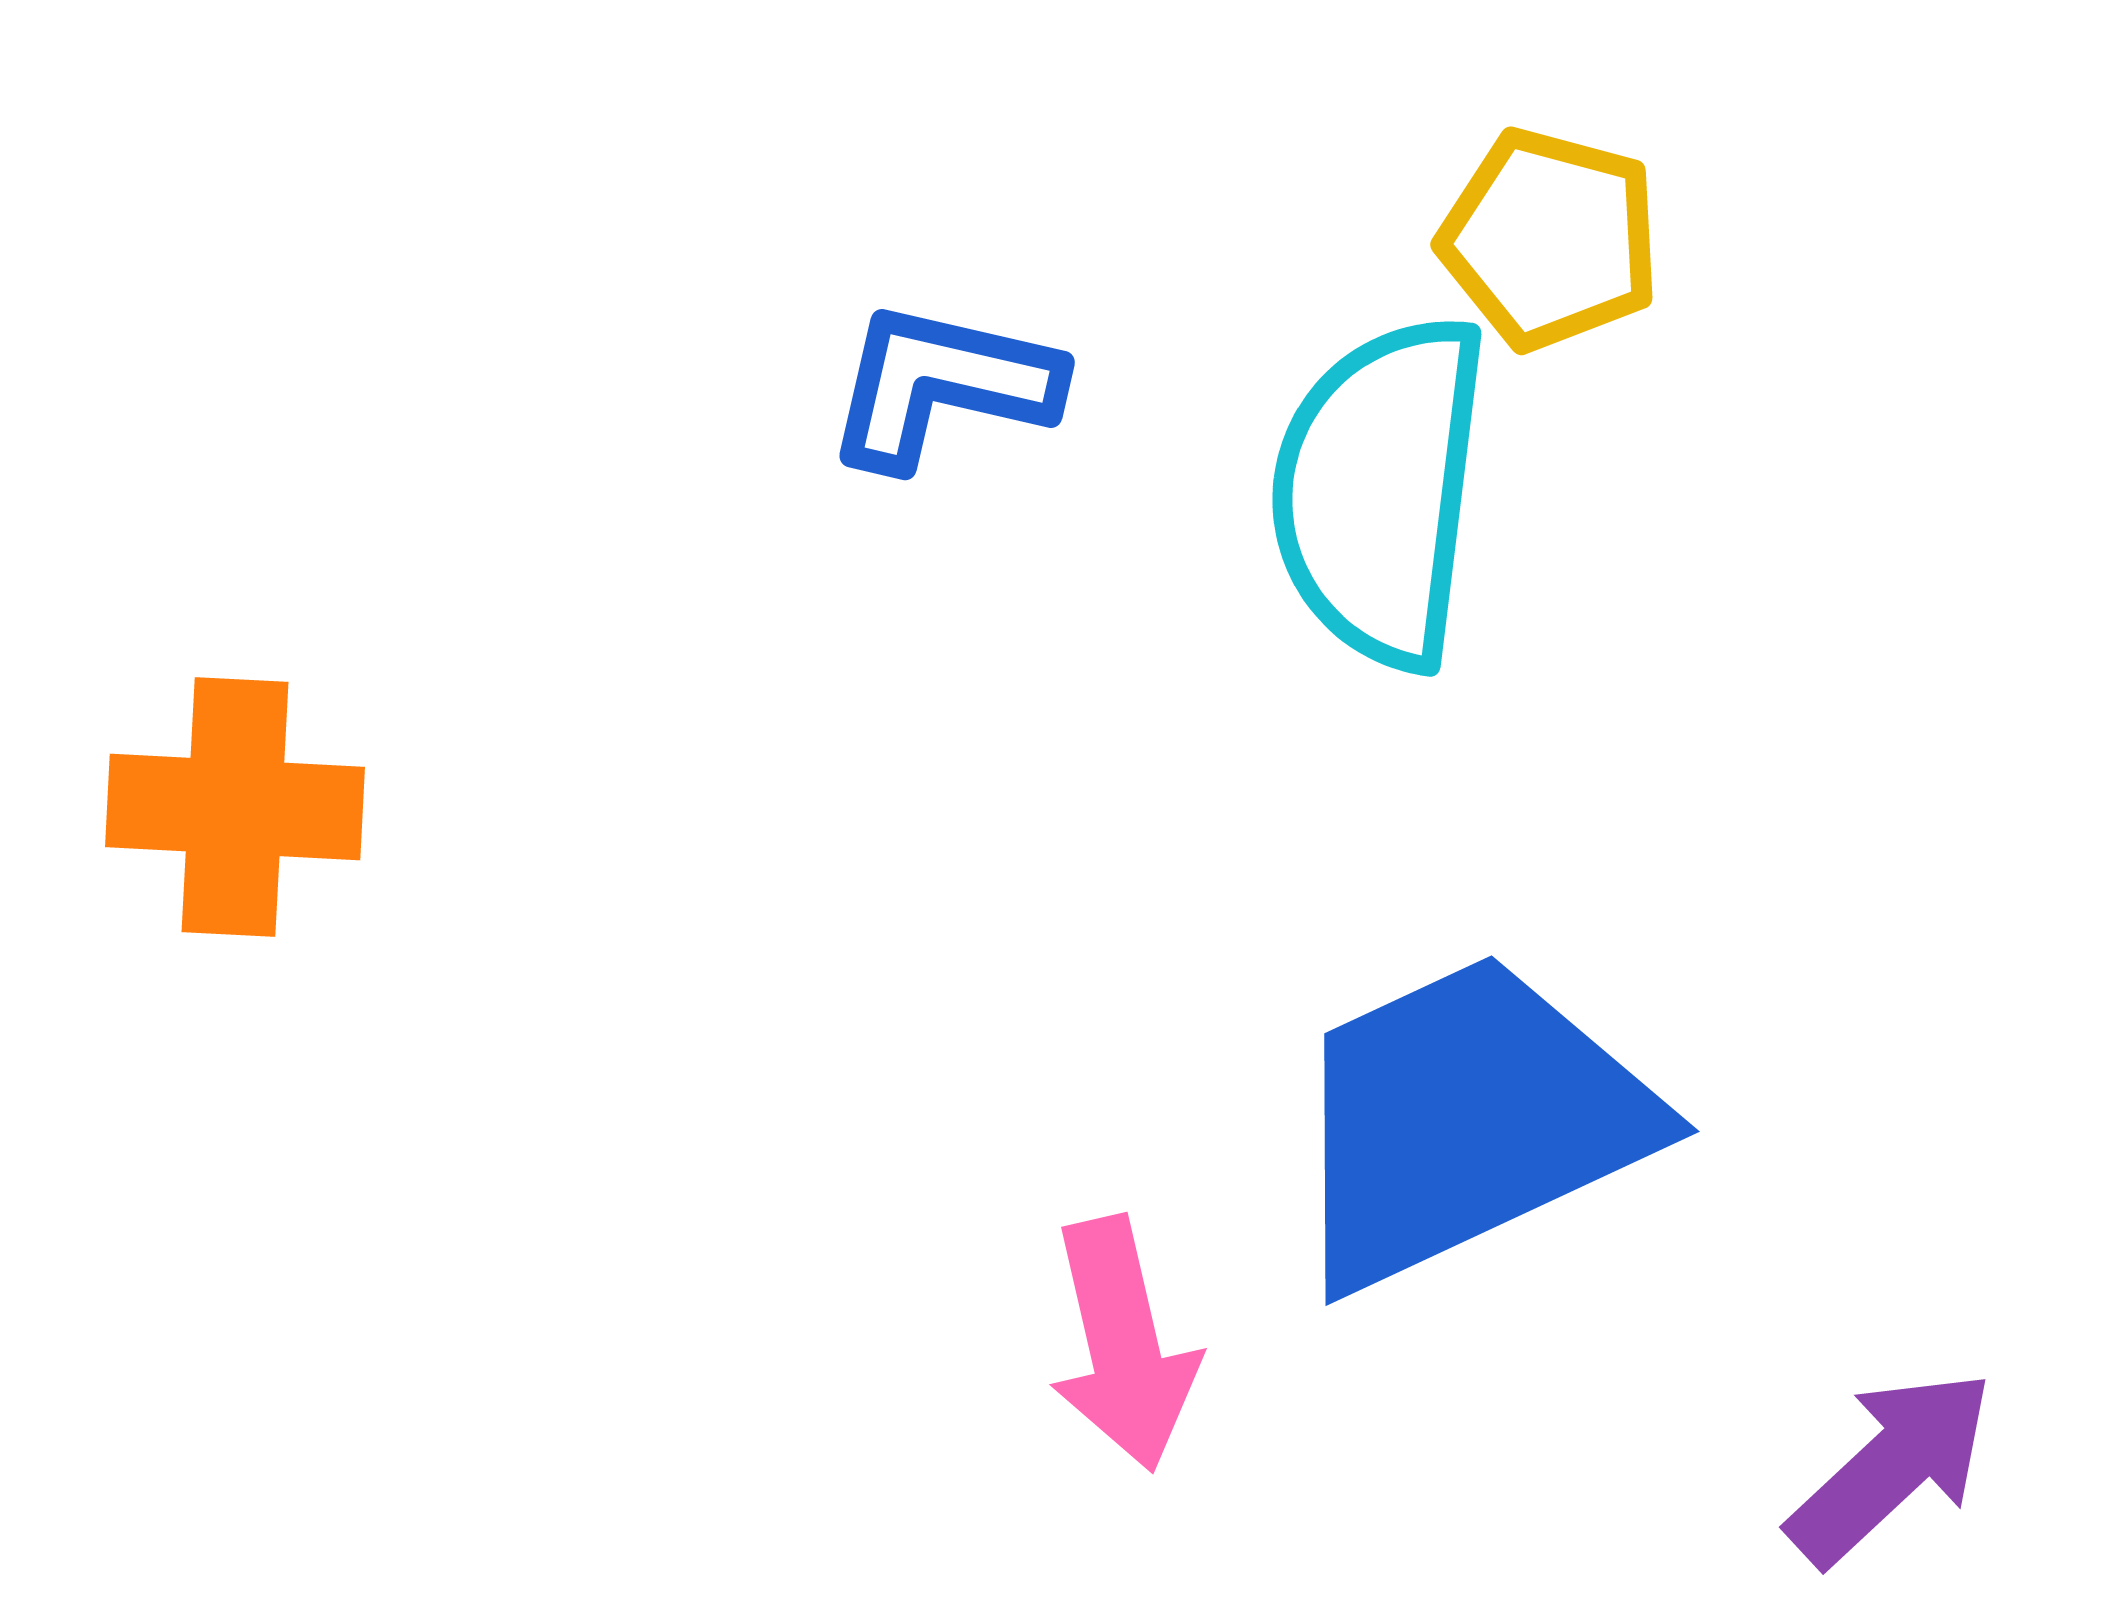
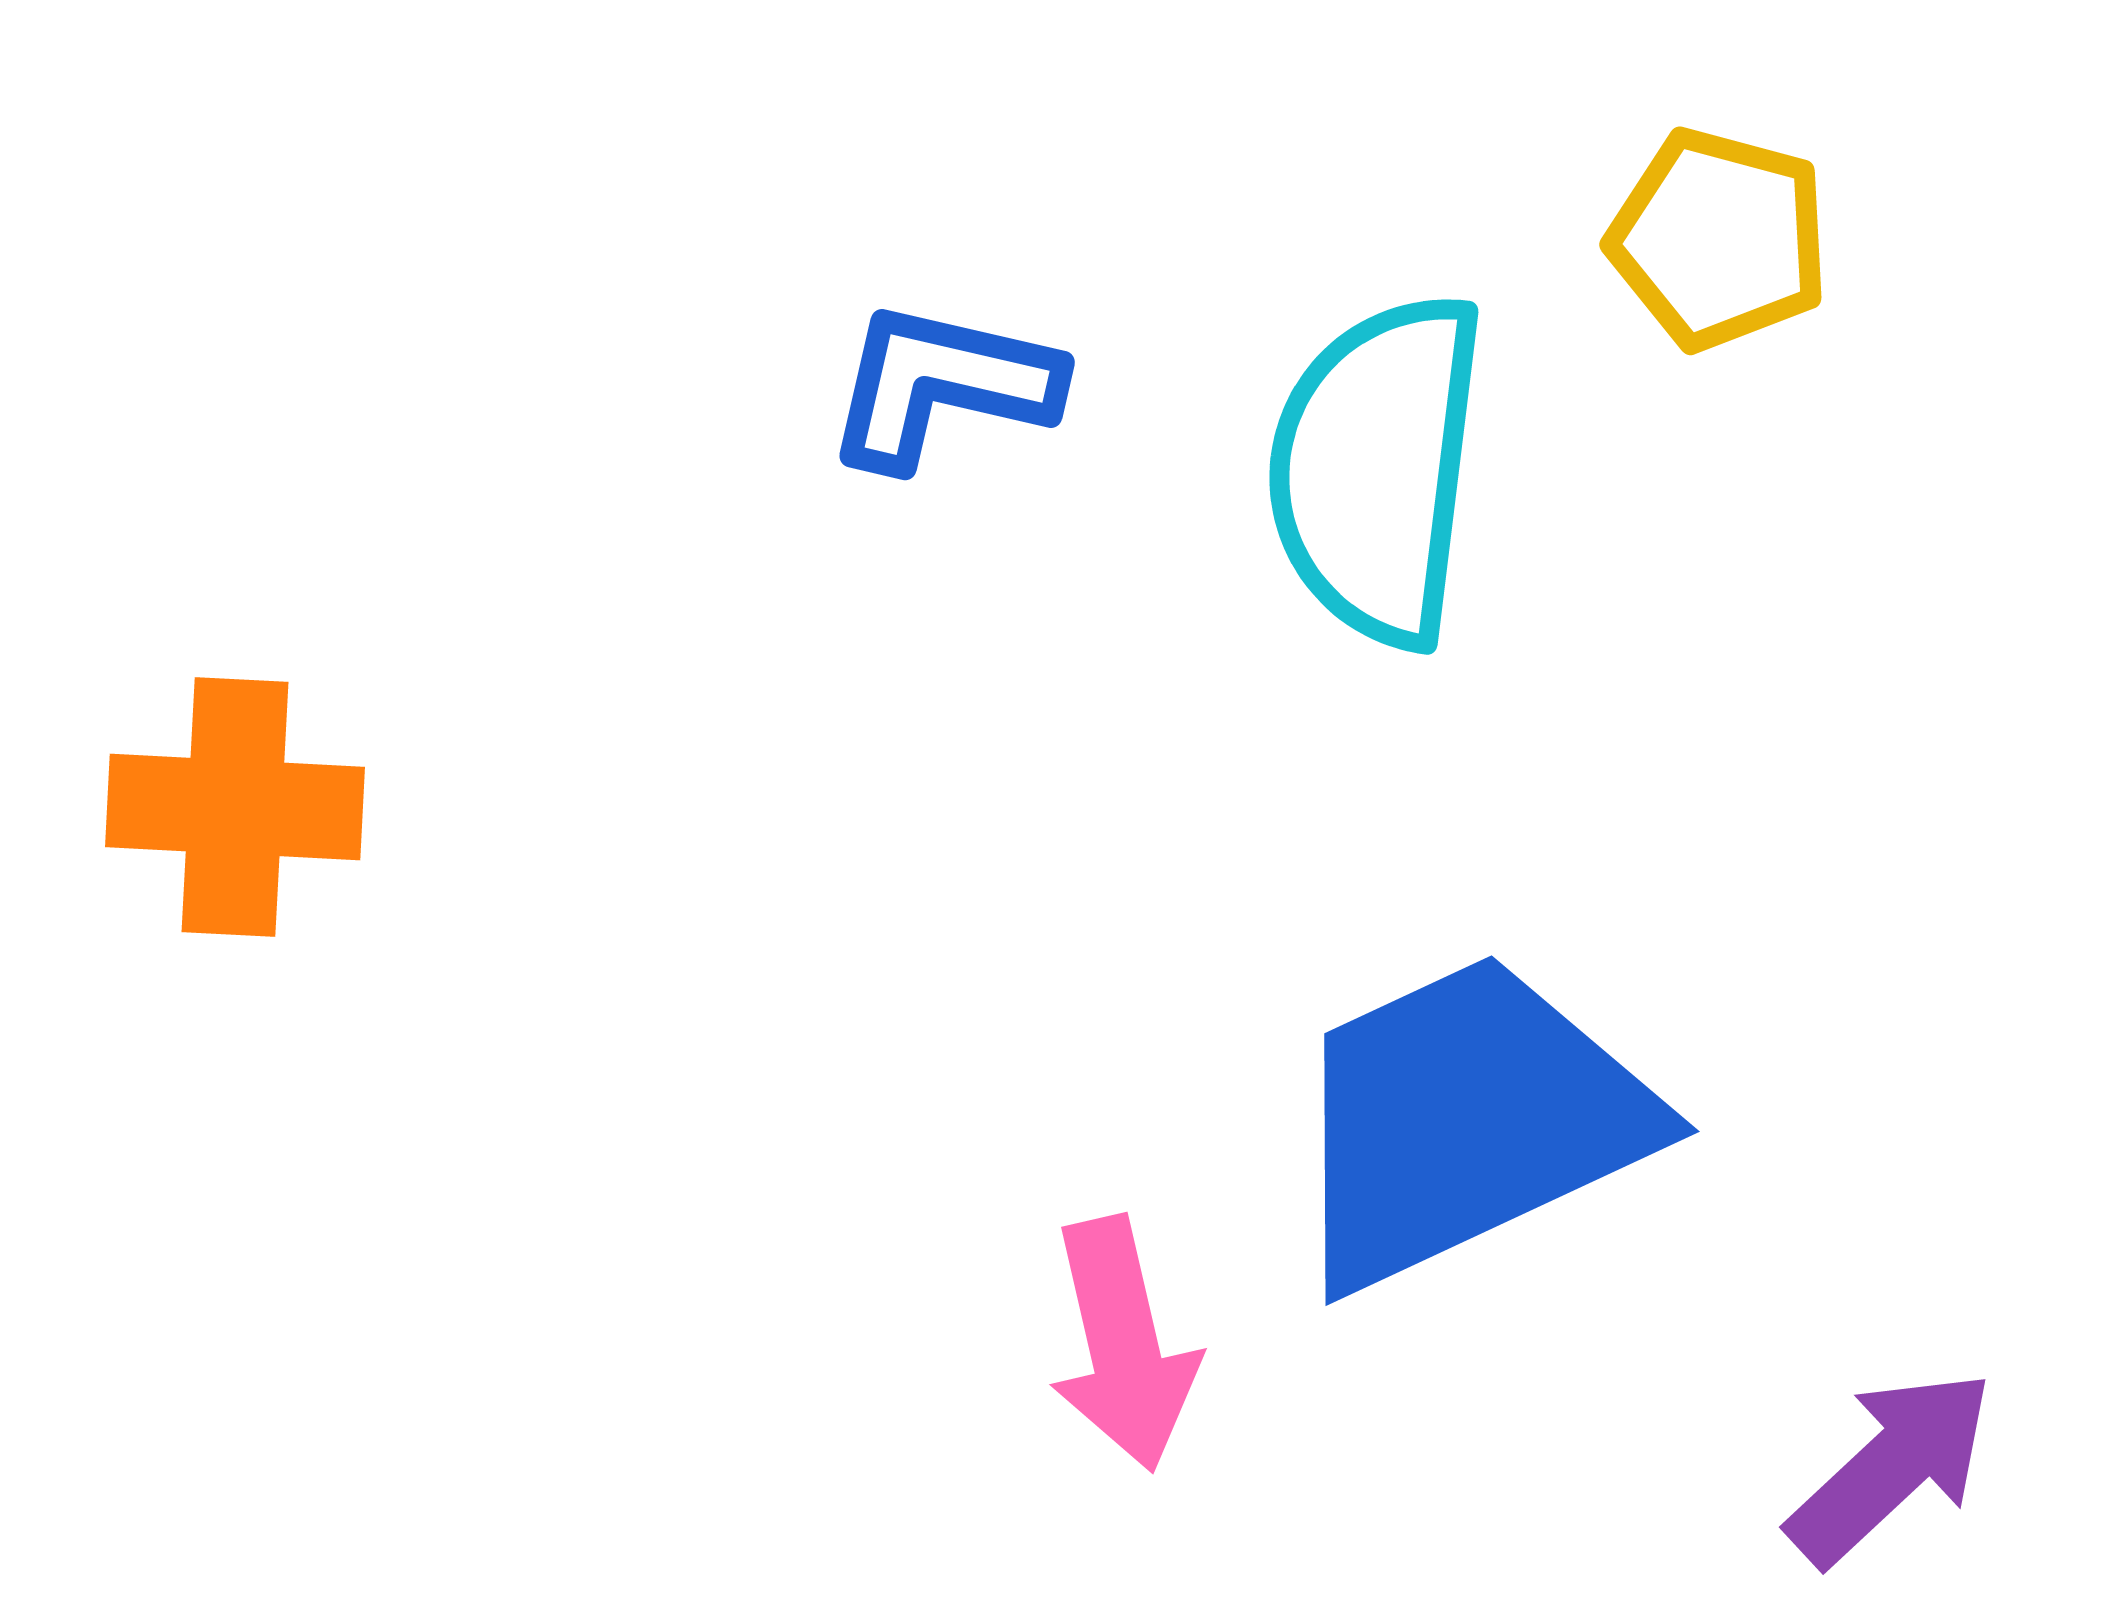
yellow pentagon: moved 169 px right
cyan semicircle: moved 3 px left, 22 px up
